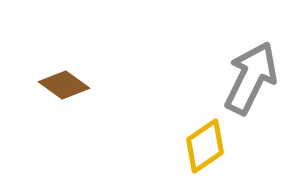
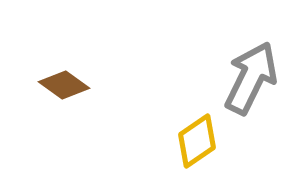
yellow diamond: moved 8 px left, 5 px up
